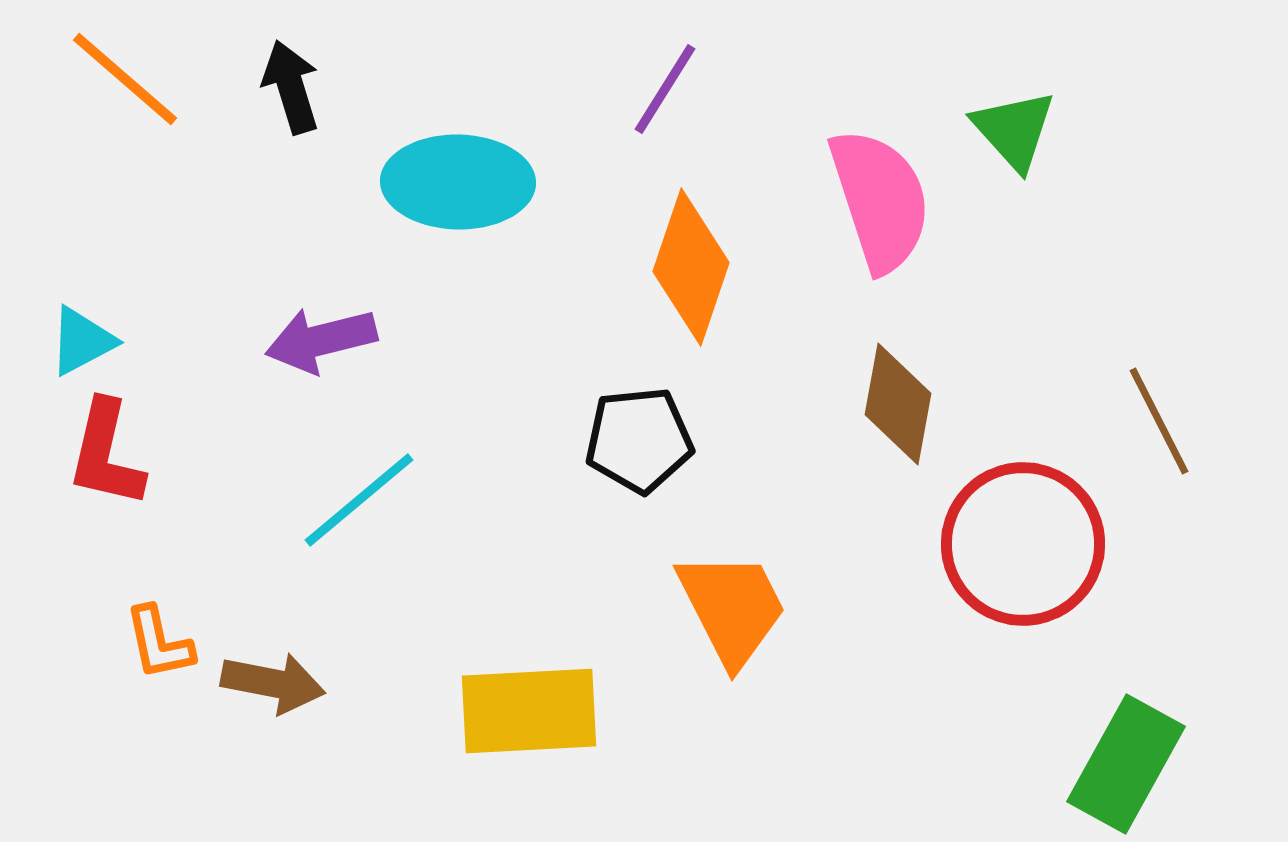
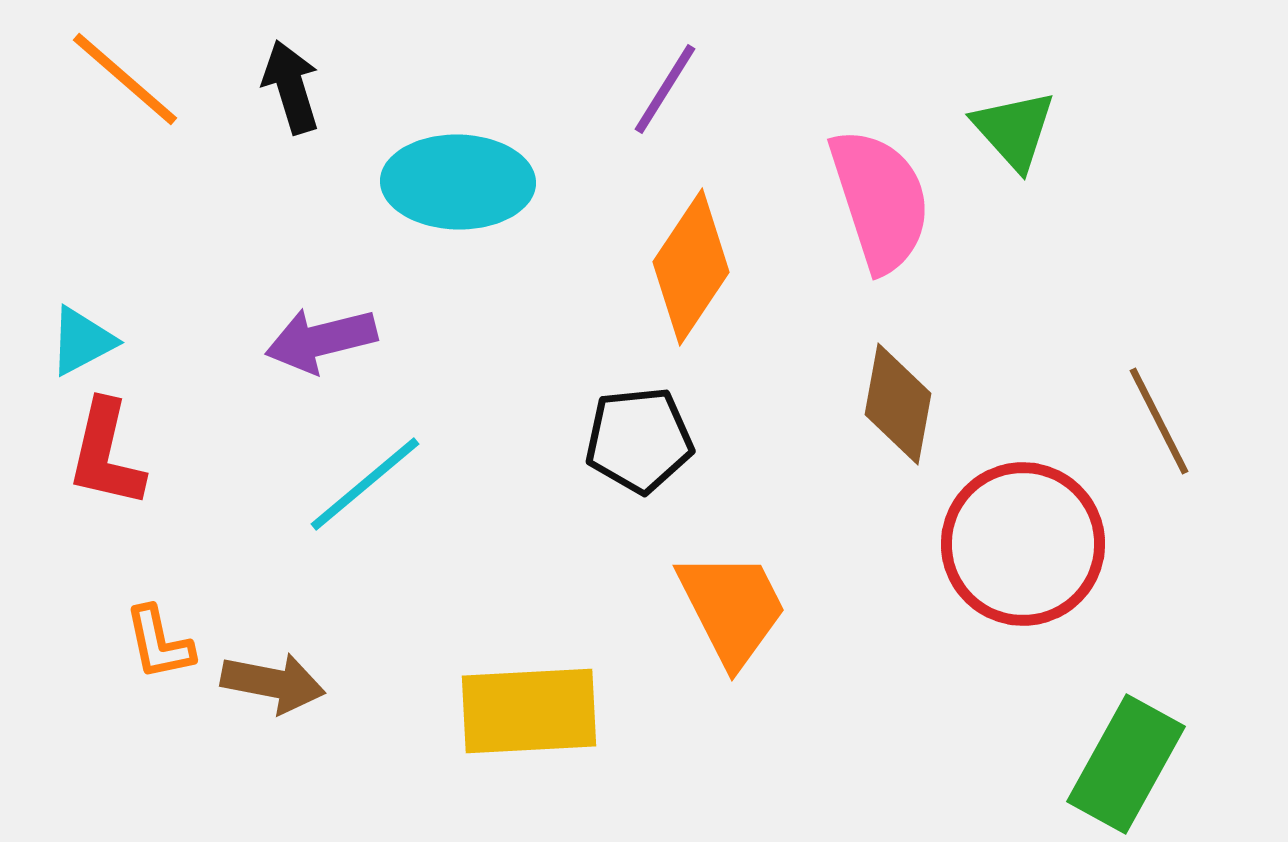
orange diamond: rotated 15 degrees clockwise
cyan line: moved 6 px right, 16 px up
